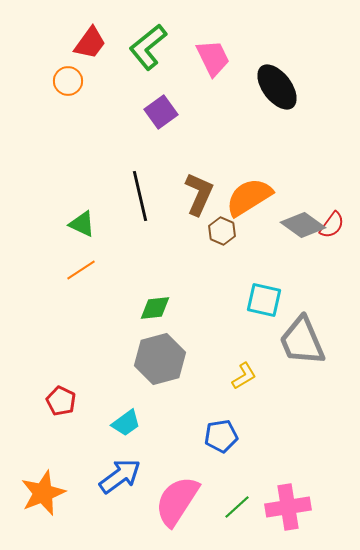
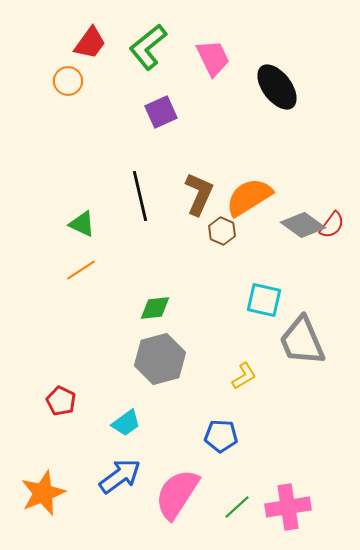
purple square: rotated 12 degrees clockwise
blue pentagon: rotated 12 degrees clockwise
pink semicircle: moved 7 px up
